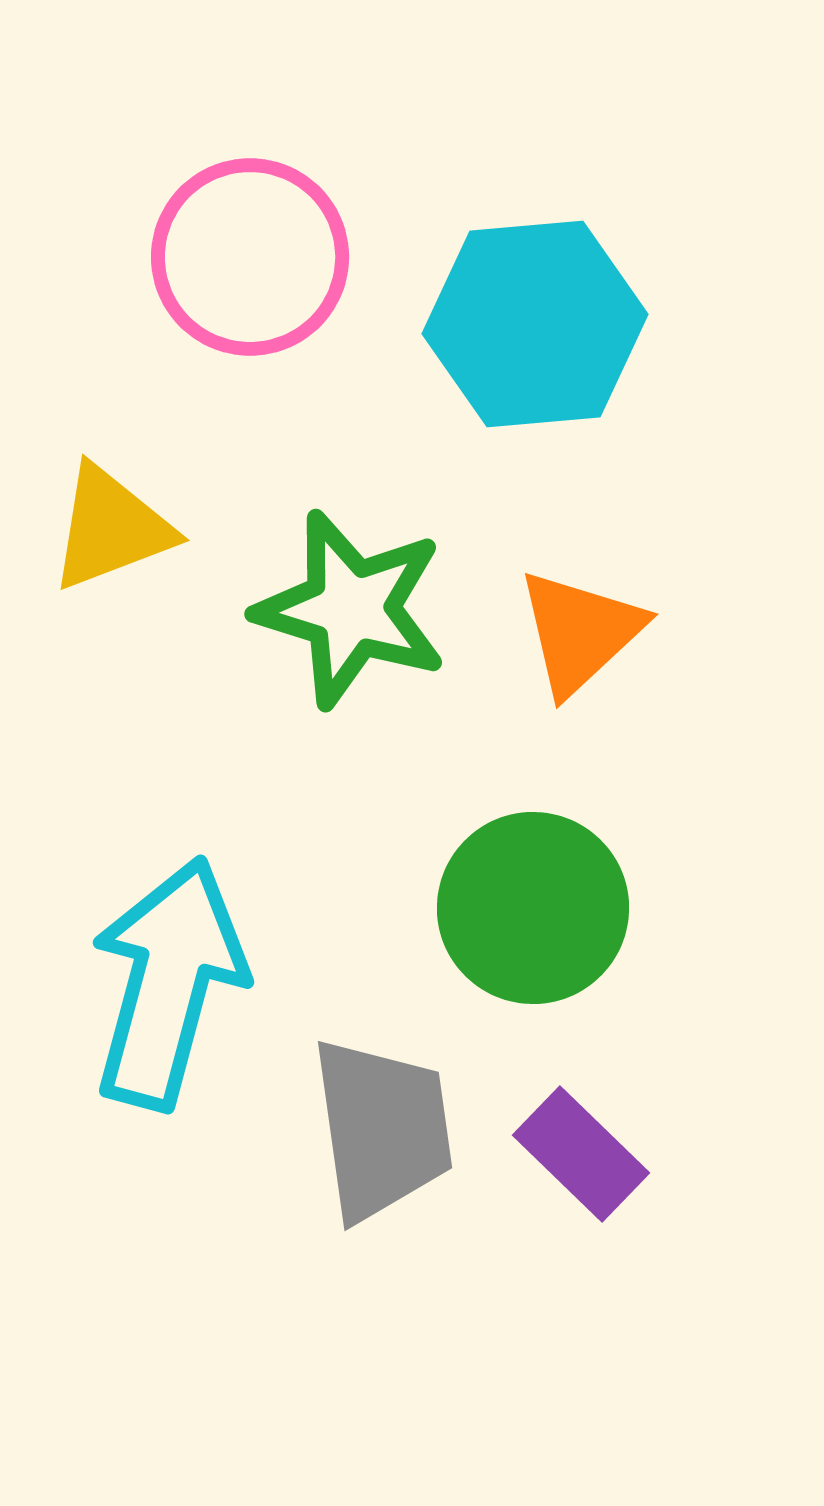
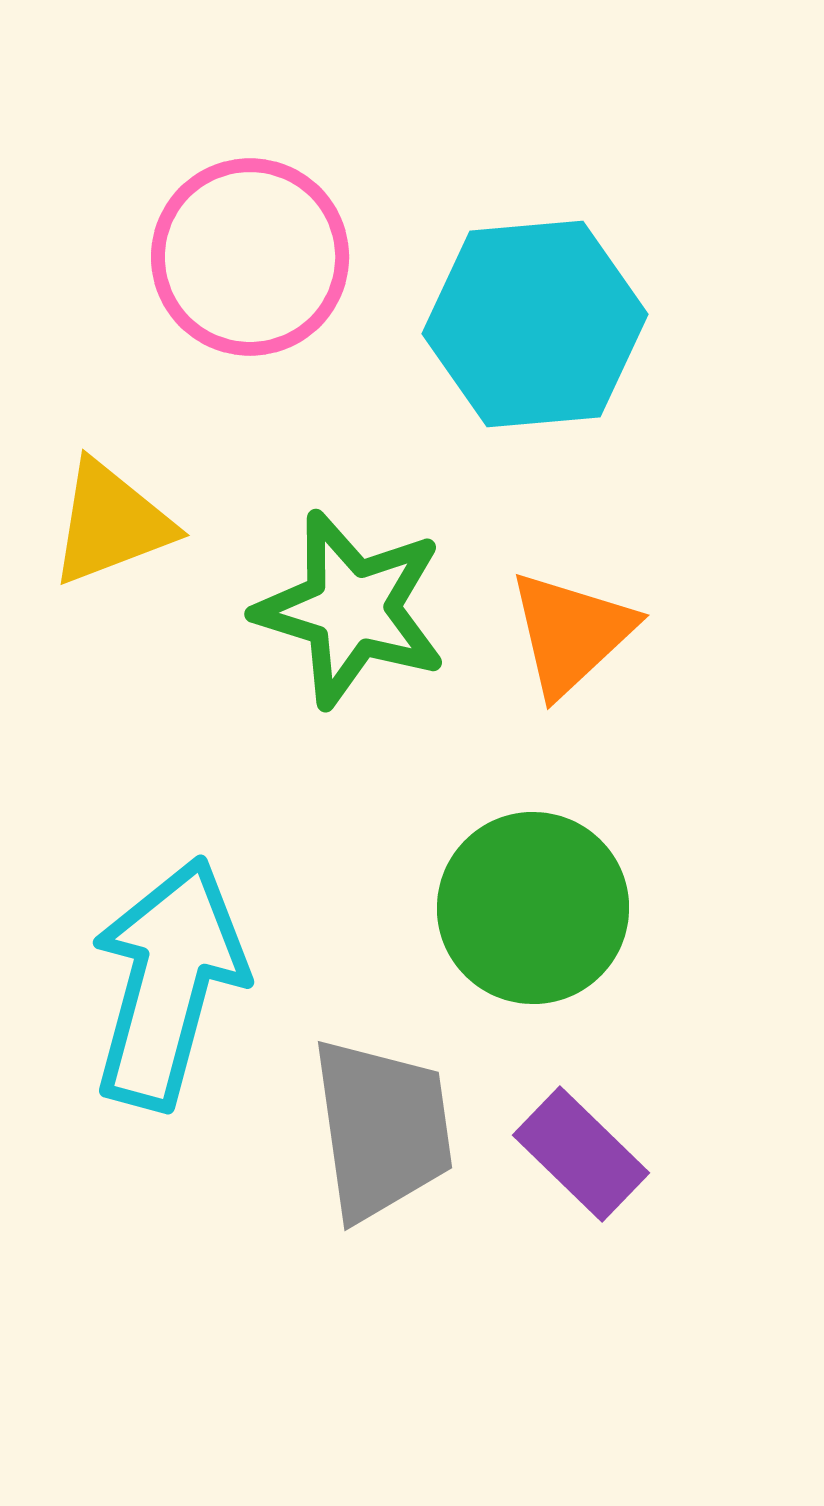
yellow triangle: moved 5 px up
orange triangle: moved 9 px left, 1 px down
